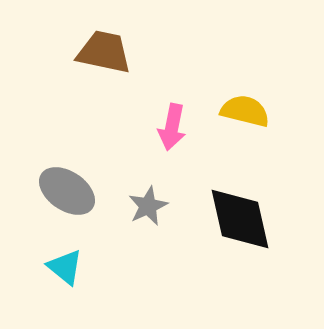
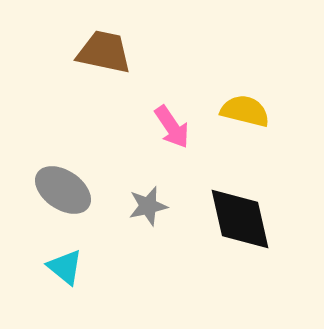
pink arrow: rotated 45 degrees counterclockwise
gray ellipse: moved 4 px left, 1 px up
gray star: rotated 12 degrees clockwise
